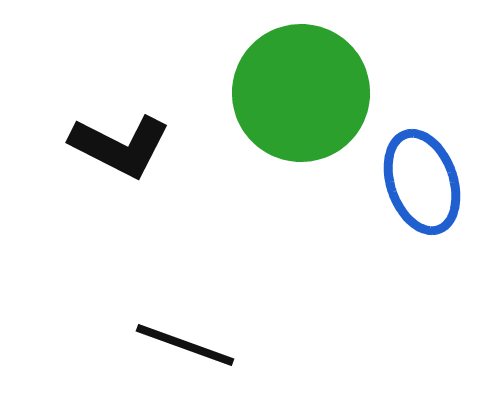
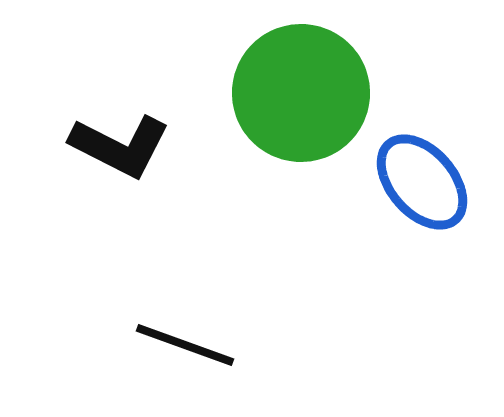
blue ellipse: rotated 22 degrees counterclockwise
